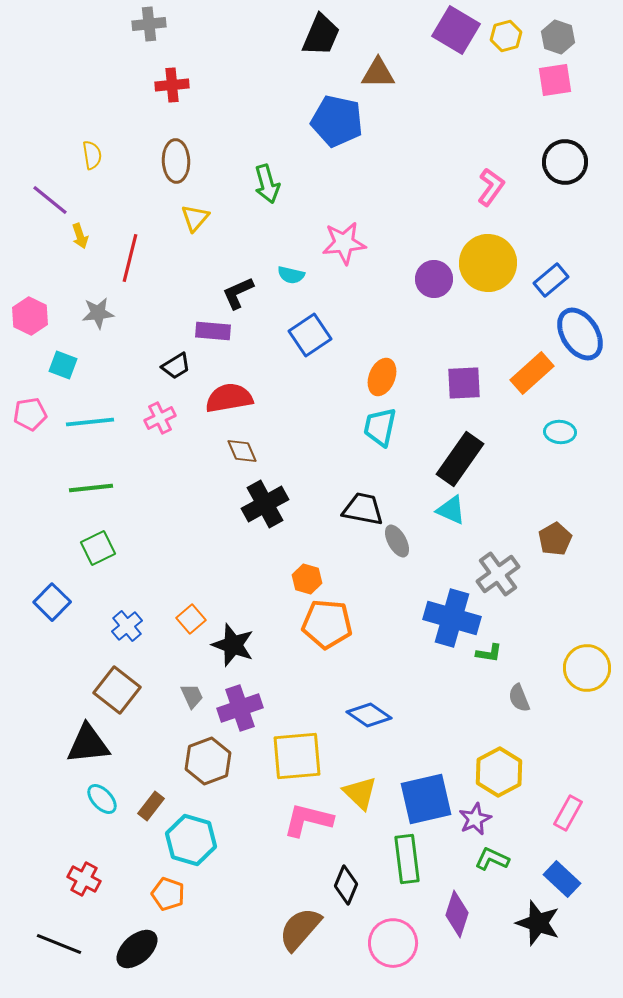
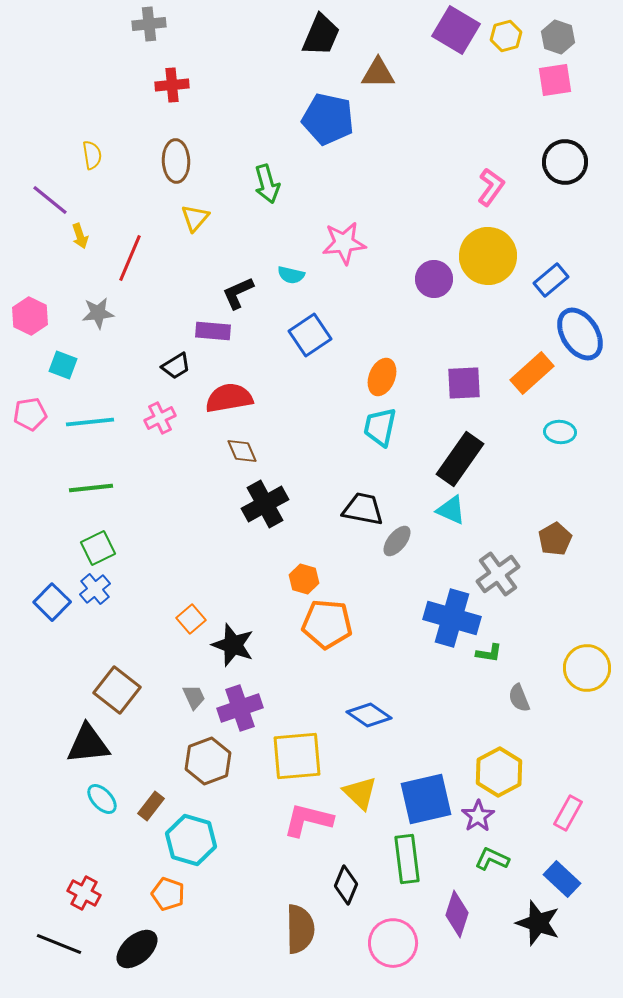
blue pentagon at (337, 121): moved 9 px left, 2 px up
red line at (130, 258): rotated 9 degrees clockwise
yellow circle at (488, 263): moved 7 px up
gray ellipse at (397, 541): rotated 68 degrees clockwise
orange hexagon at (307, 579): moved 3 px left
blue cross at (127, 626): moved 32 px left, 37 px up
gray trapezoid at (192, 696): moved 2 px right, 1 px down
purple star at (475, 819): moved 3 px right, 3 px up; rotated 8 degrees counterclockwise
red cross at (84, 879): moved 14 px down
brown semicircle at (300, 929): rotated 138 degrees clockwise
